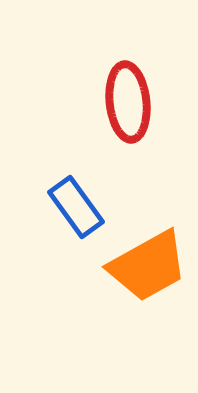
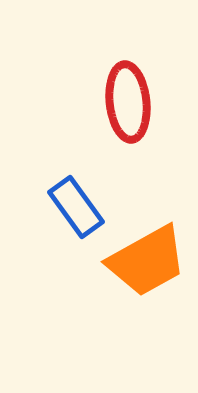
orange trapezoid: moved 1 px left, 5 px up
